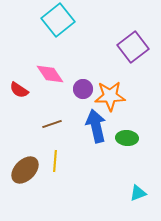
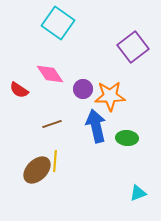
cyan square: moved 3 px down; rotated 16 degrees counterclockwise
brown ellipse: moved 12 px right
